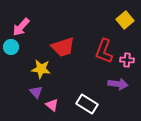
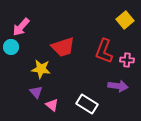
purple arrow: moved 2 px down
